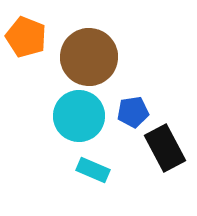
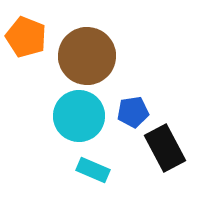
brown circle: moved 2 px left, 1 px up
